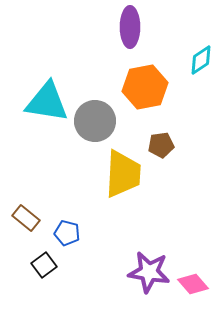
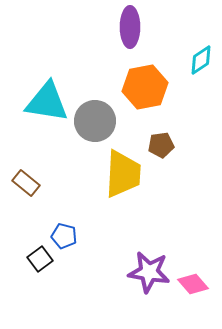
brown rectangle: moved 35 px up
blue pentagon: moved 3 px left, 3 px down
black square: moved 4 px left, 6 px up
